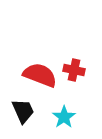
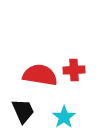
red cross: rotated 15 degrees counterclockwise
red semicircle: rotated 12 degrees counterclockwise
